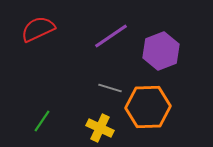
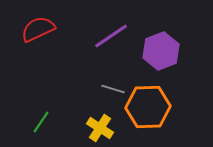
gray line: moved 3 px right, 1 px down
green line: moved 1 px left, 1 px down
yellow cross: rotated 8 degrees clockwise
